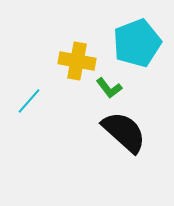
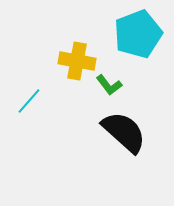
cyan pentagon: moved 1 px right, 9 px up
green L-shape: moved 3 px up
